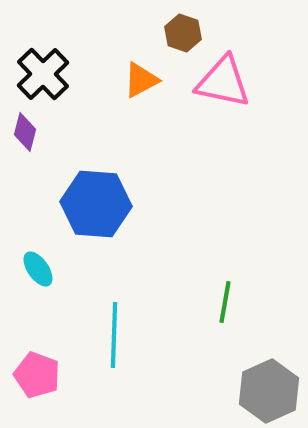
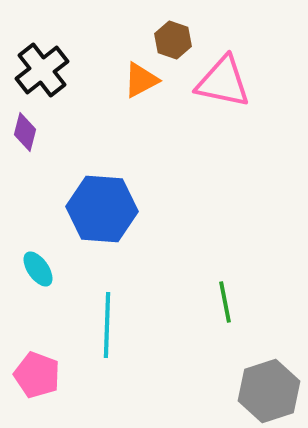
brown hexagon: moved 10 px left, 7 px down
black cross: moved 1 px left, 4 px up; rotated 6 degrees clockwise
blue hexagon: moved 6 px right, 5 px down
green line: rotated 21 degrees counterclockwise
cyan line: moved 7 px left, 10 px up
gray hexagon: rotated 6 degrees clockwise
